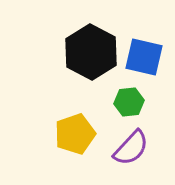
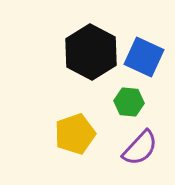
blue square: rotated 12 degrees clockwise
green hexagon: rotated 12 degrees clockwise
purple semicircle: moved 9 px right
